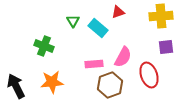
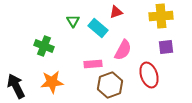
red triangle: moved 2 px left
pink semicircle: moved 7 px up
pink rectangle: moved 1 px left
